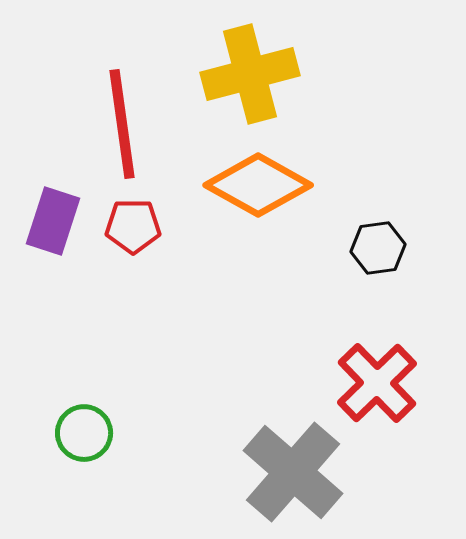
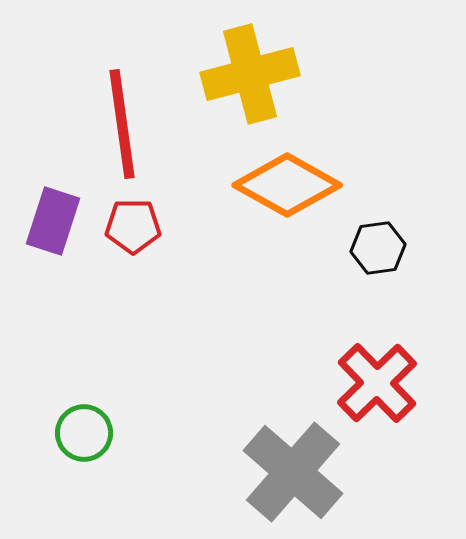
orange diamond: moved 29 px right
